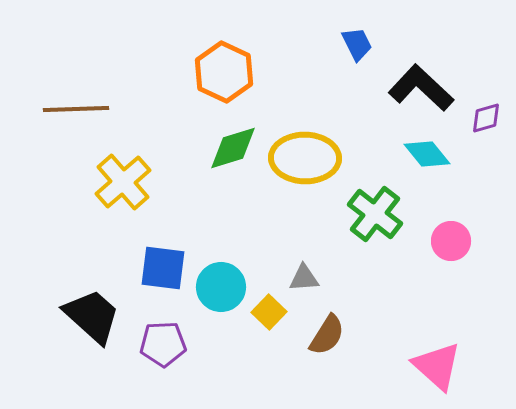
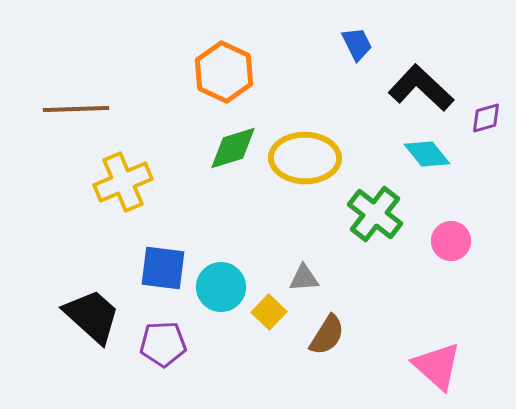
yellow cross: rotated 18 degrees clockwise
